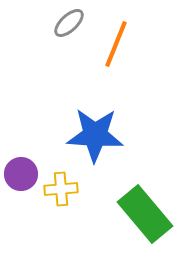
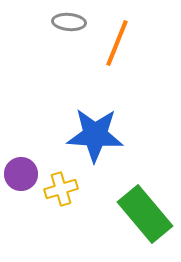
gray ellipse: moved 1 px up; rotated 48 degrees clockwise
orange line: moved 1 px right, 1 px up
yellow cross: rotated 12 degrees counterclockwise
